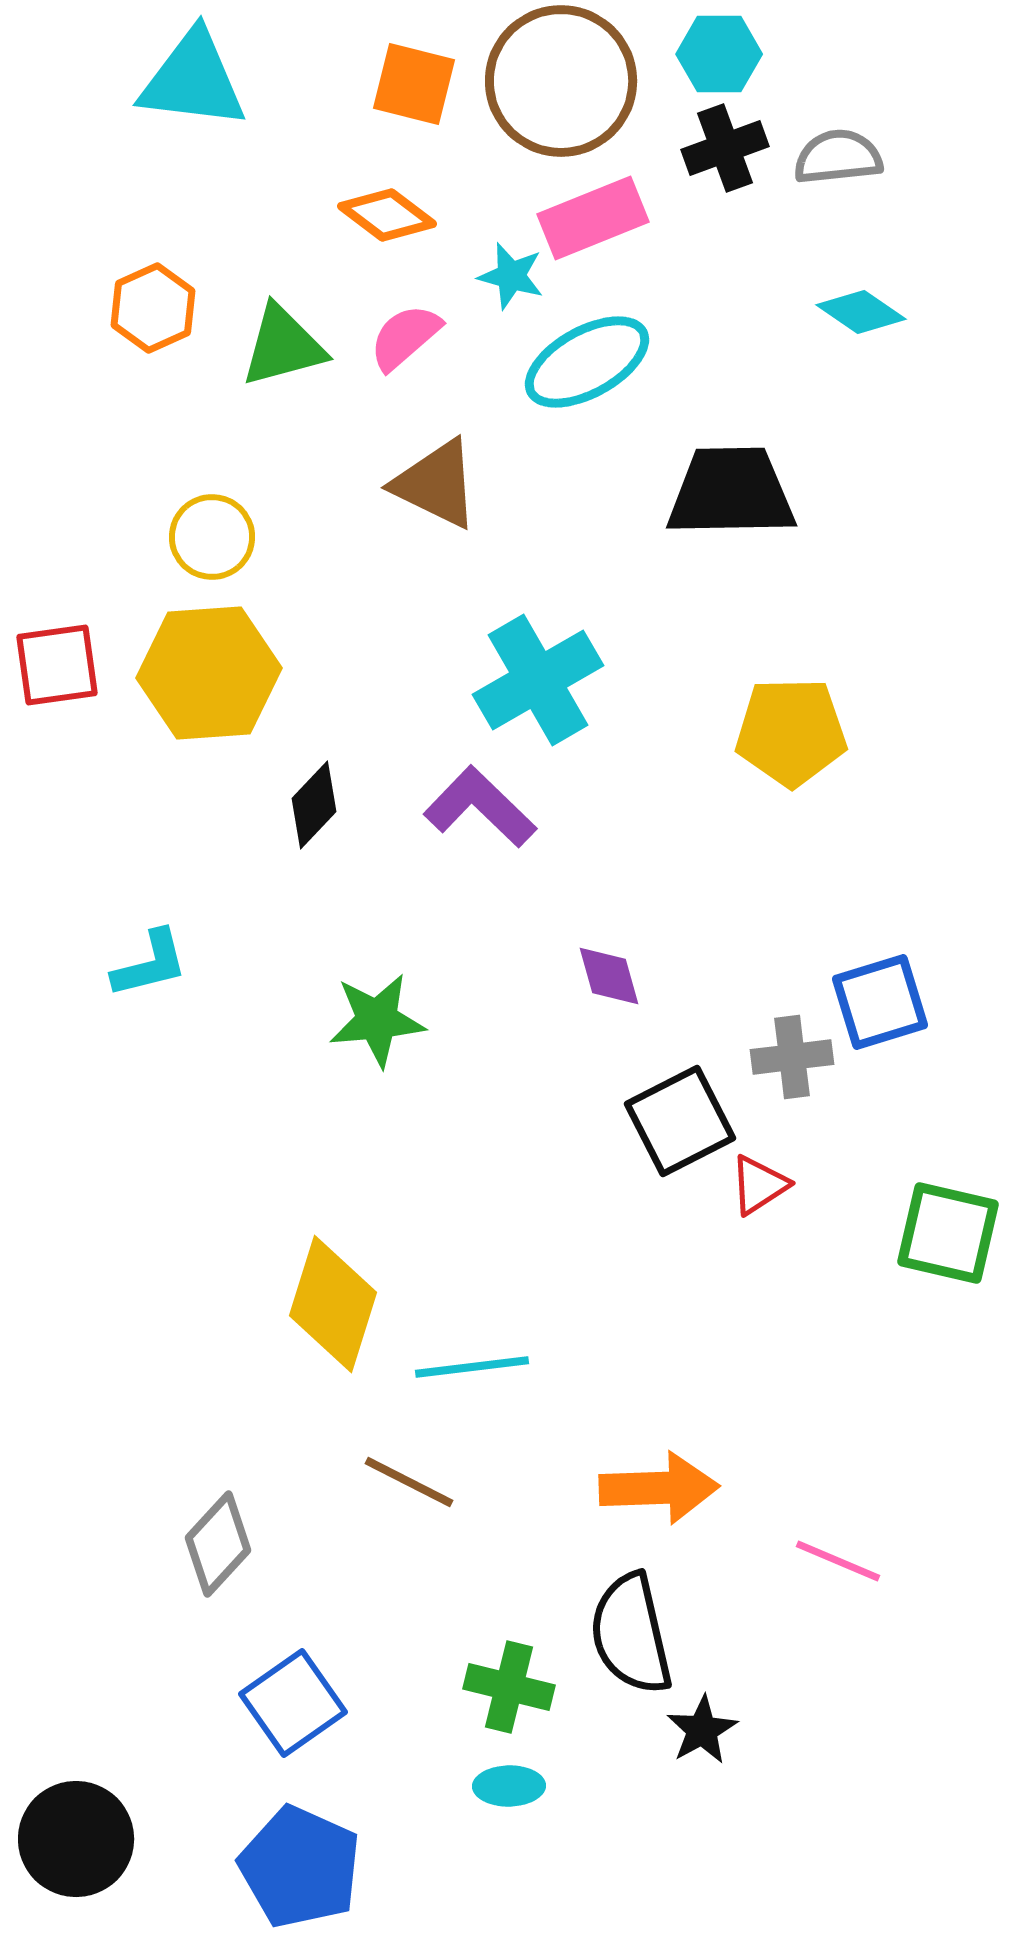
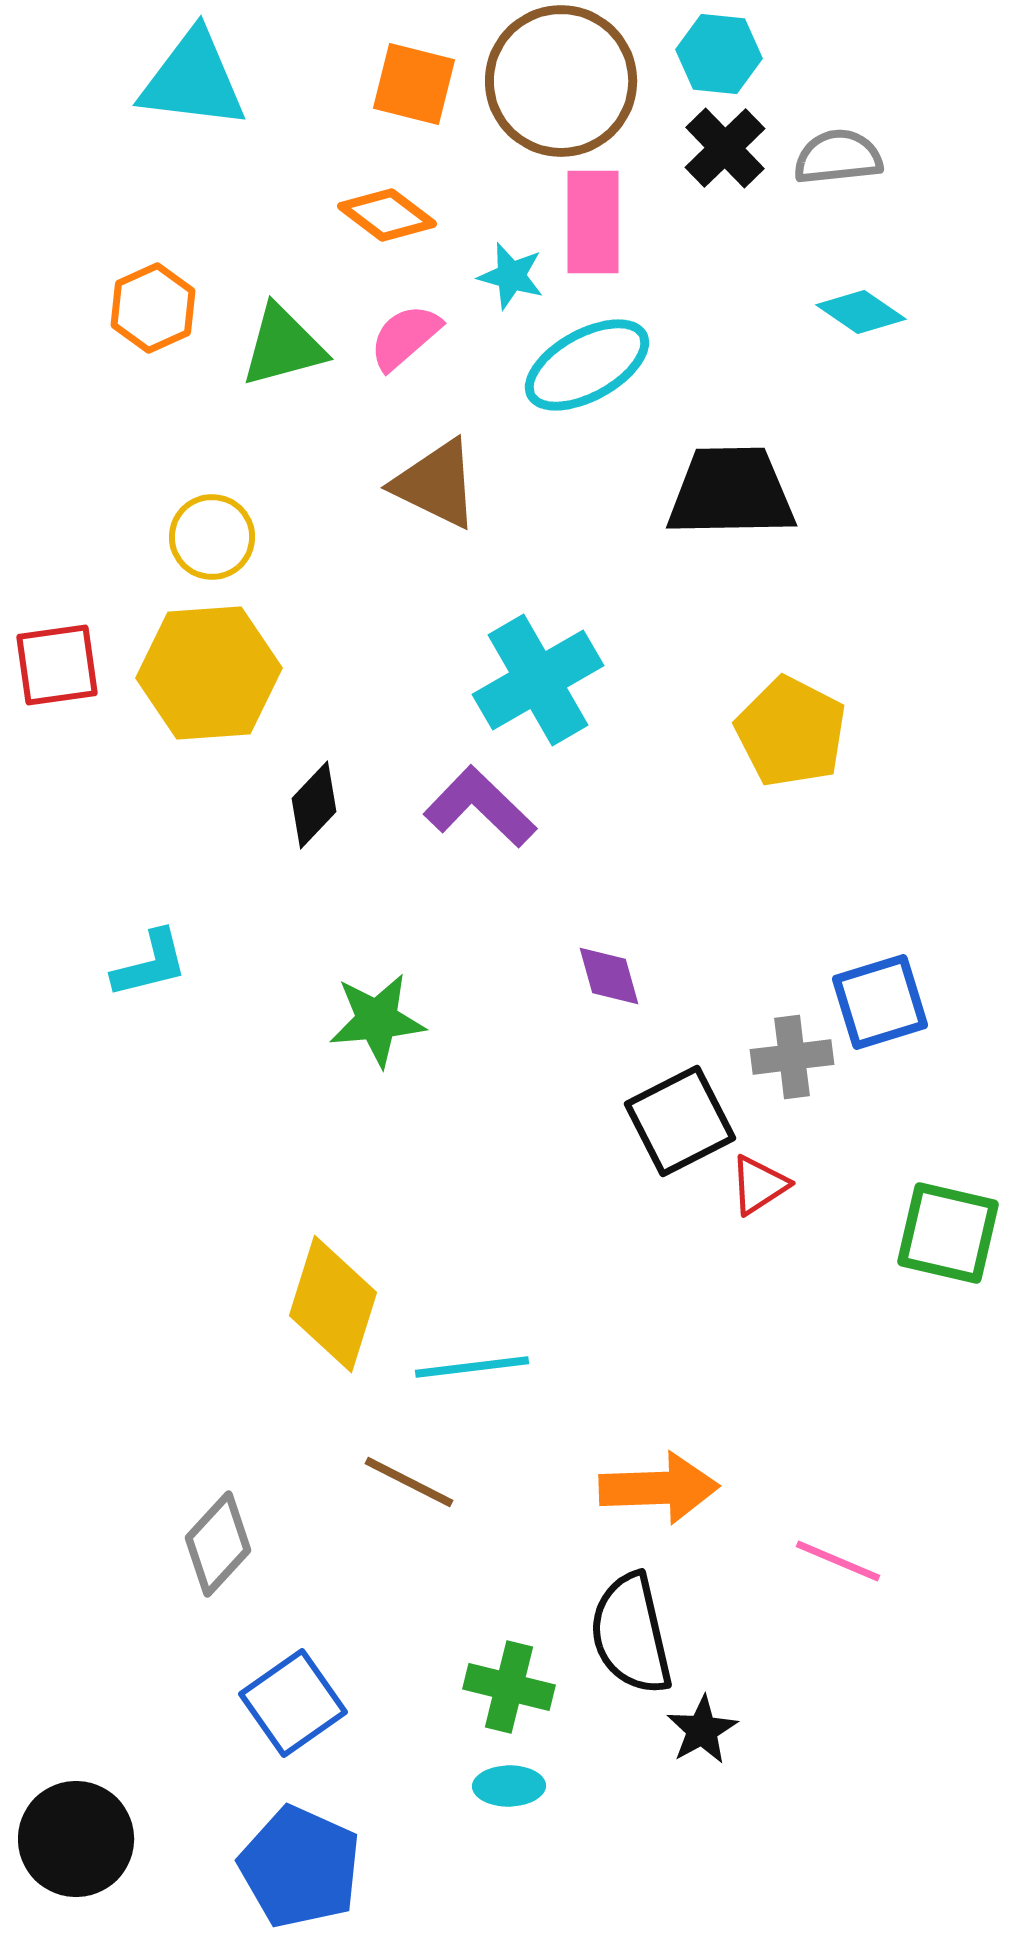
cyan hexagon at (719, 54): rotated 6 degrees clockwise
black cross at (725, 148): rotated 24 degrees counterclockwise
pink rectangle at (593, 218): moved 4 px down; rotated 68 degrees counterclockwise
cyan ellipse at (587, 362): moved 3 px down
yellow pentagon at (791, 732): rotated 28 degrees clockwise
